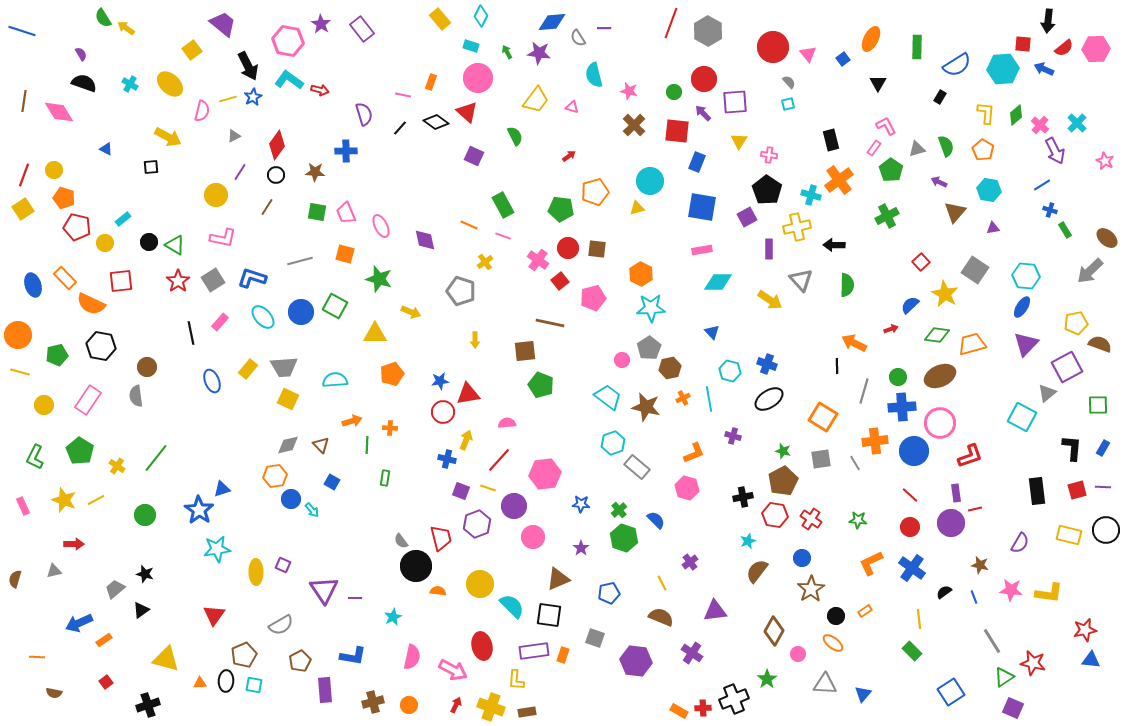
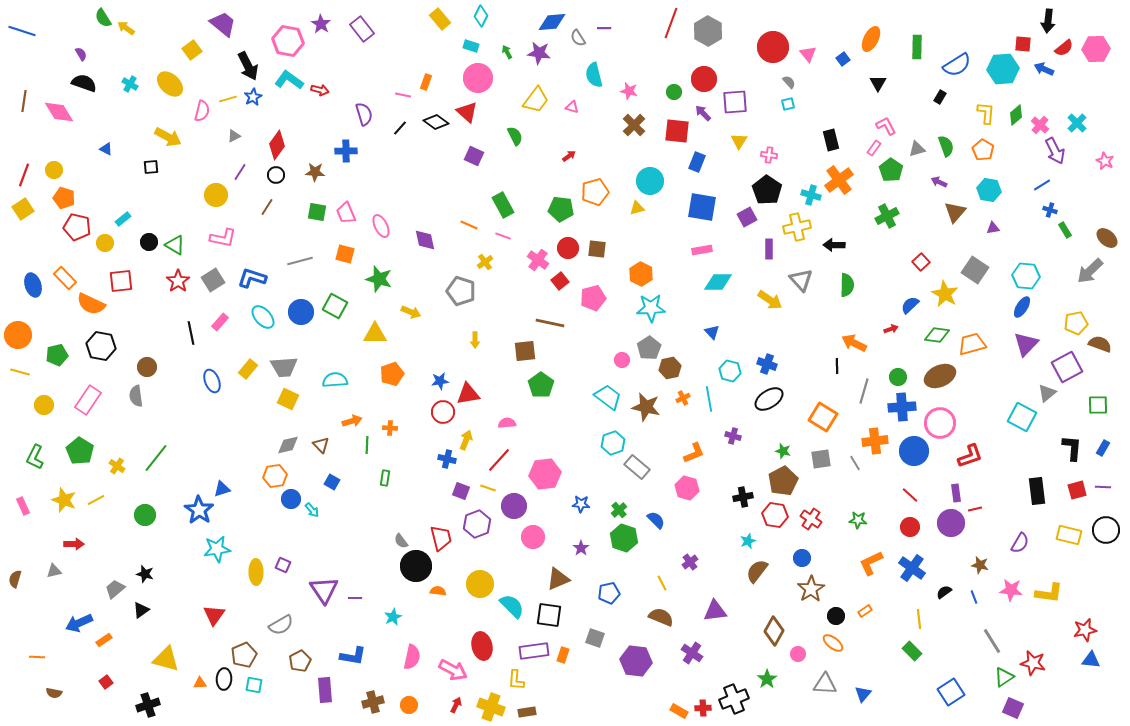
orange rectangle at (431, 82): moved 5 px left
green pentagon at (541, 385): rotated 15 degrees clockwise
black ellipse at (226, 681): moved 2 px left, 2 px up
